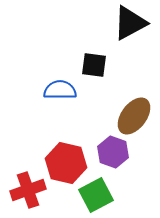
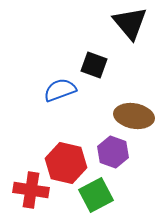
black triangle: rotated 42 degrees counterclockwise
black square: rotated 12 degrees clockwise
blue semicircle: rotated 20 degrees counterclockwise
brown ellipse: rotated 63 degrees clockwise
red cross: moved 3 px right; rotated 28 degrees clockwise
